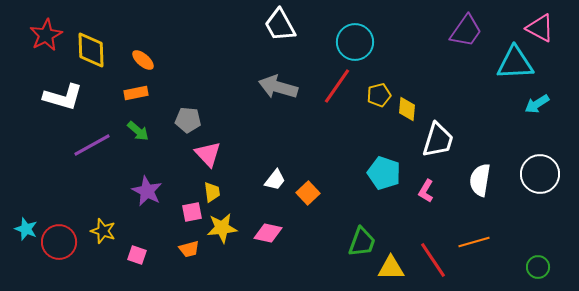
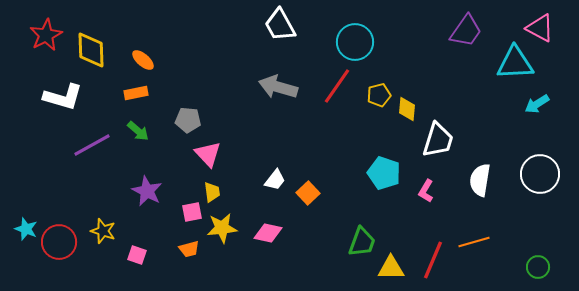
red line at (433, 260): rotated 57 degrees clockwise
